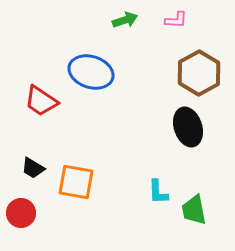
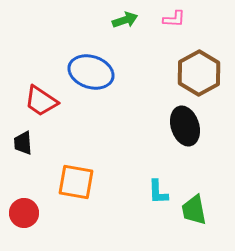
pink L-shape: moved 2 px left, 1 px up
black ellipse: moved 3 px left, 1 px up
black trapezoid: moved 10 px left, 25 px up; rotated 55 degrees clockwise
red circle: moved 3 px right
